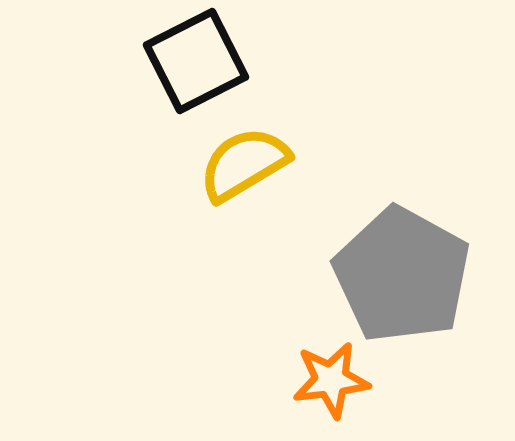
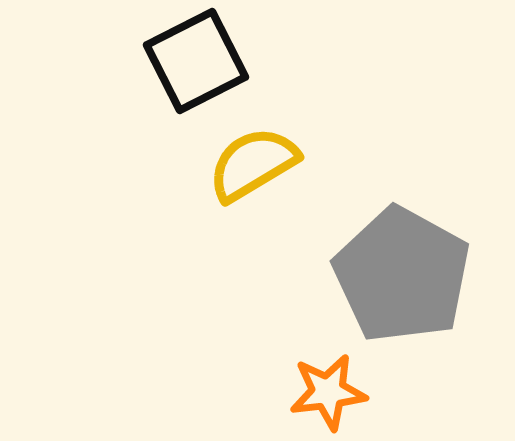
yellow semicircle: moved 9 px right
orange star: moved 3 px left, 12 px down
